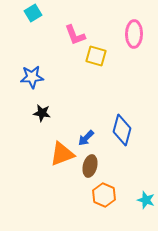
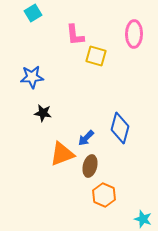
pink L-shape: rotated 15 degrees clockwise
black star: moved 1 px right
blue diamond: moved 2 px left, 2 px up
cyan star: moved 3 px left, 19 px down
